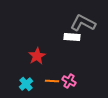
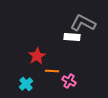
orange line: moved 10 px up
